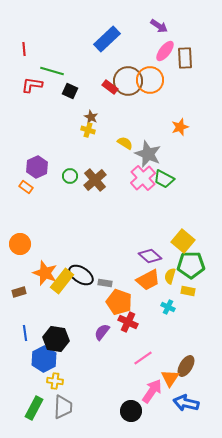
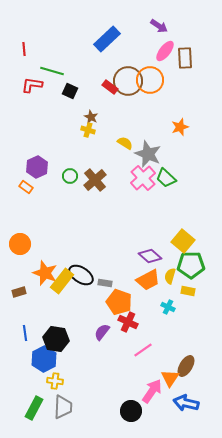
green trapezoid at (164, 179): moved 2 px right, 1 px up; rotated 15 degrees clockwise
pink line at (143, 358): moved 8 px up
